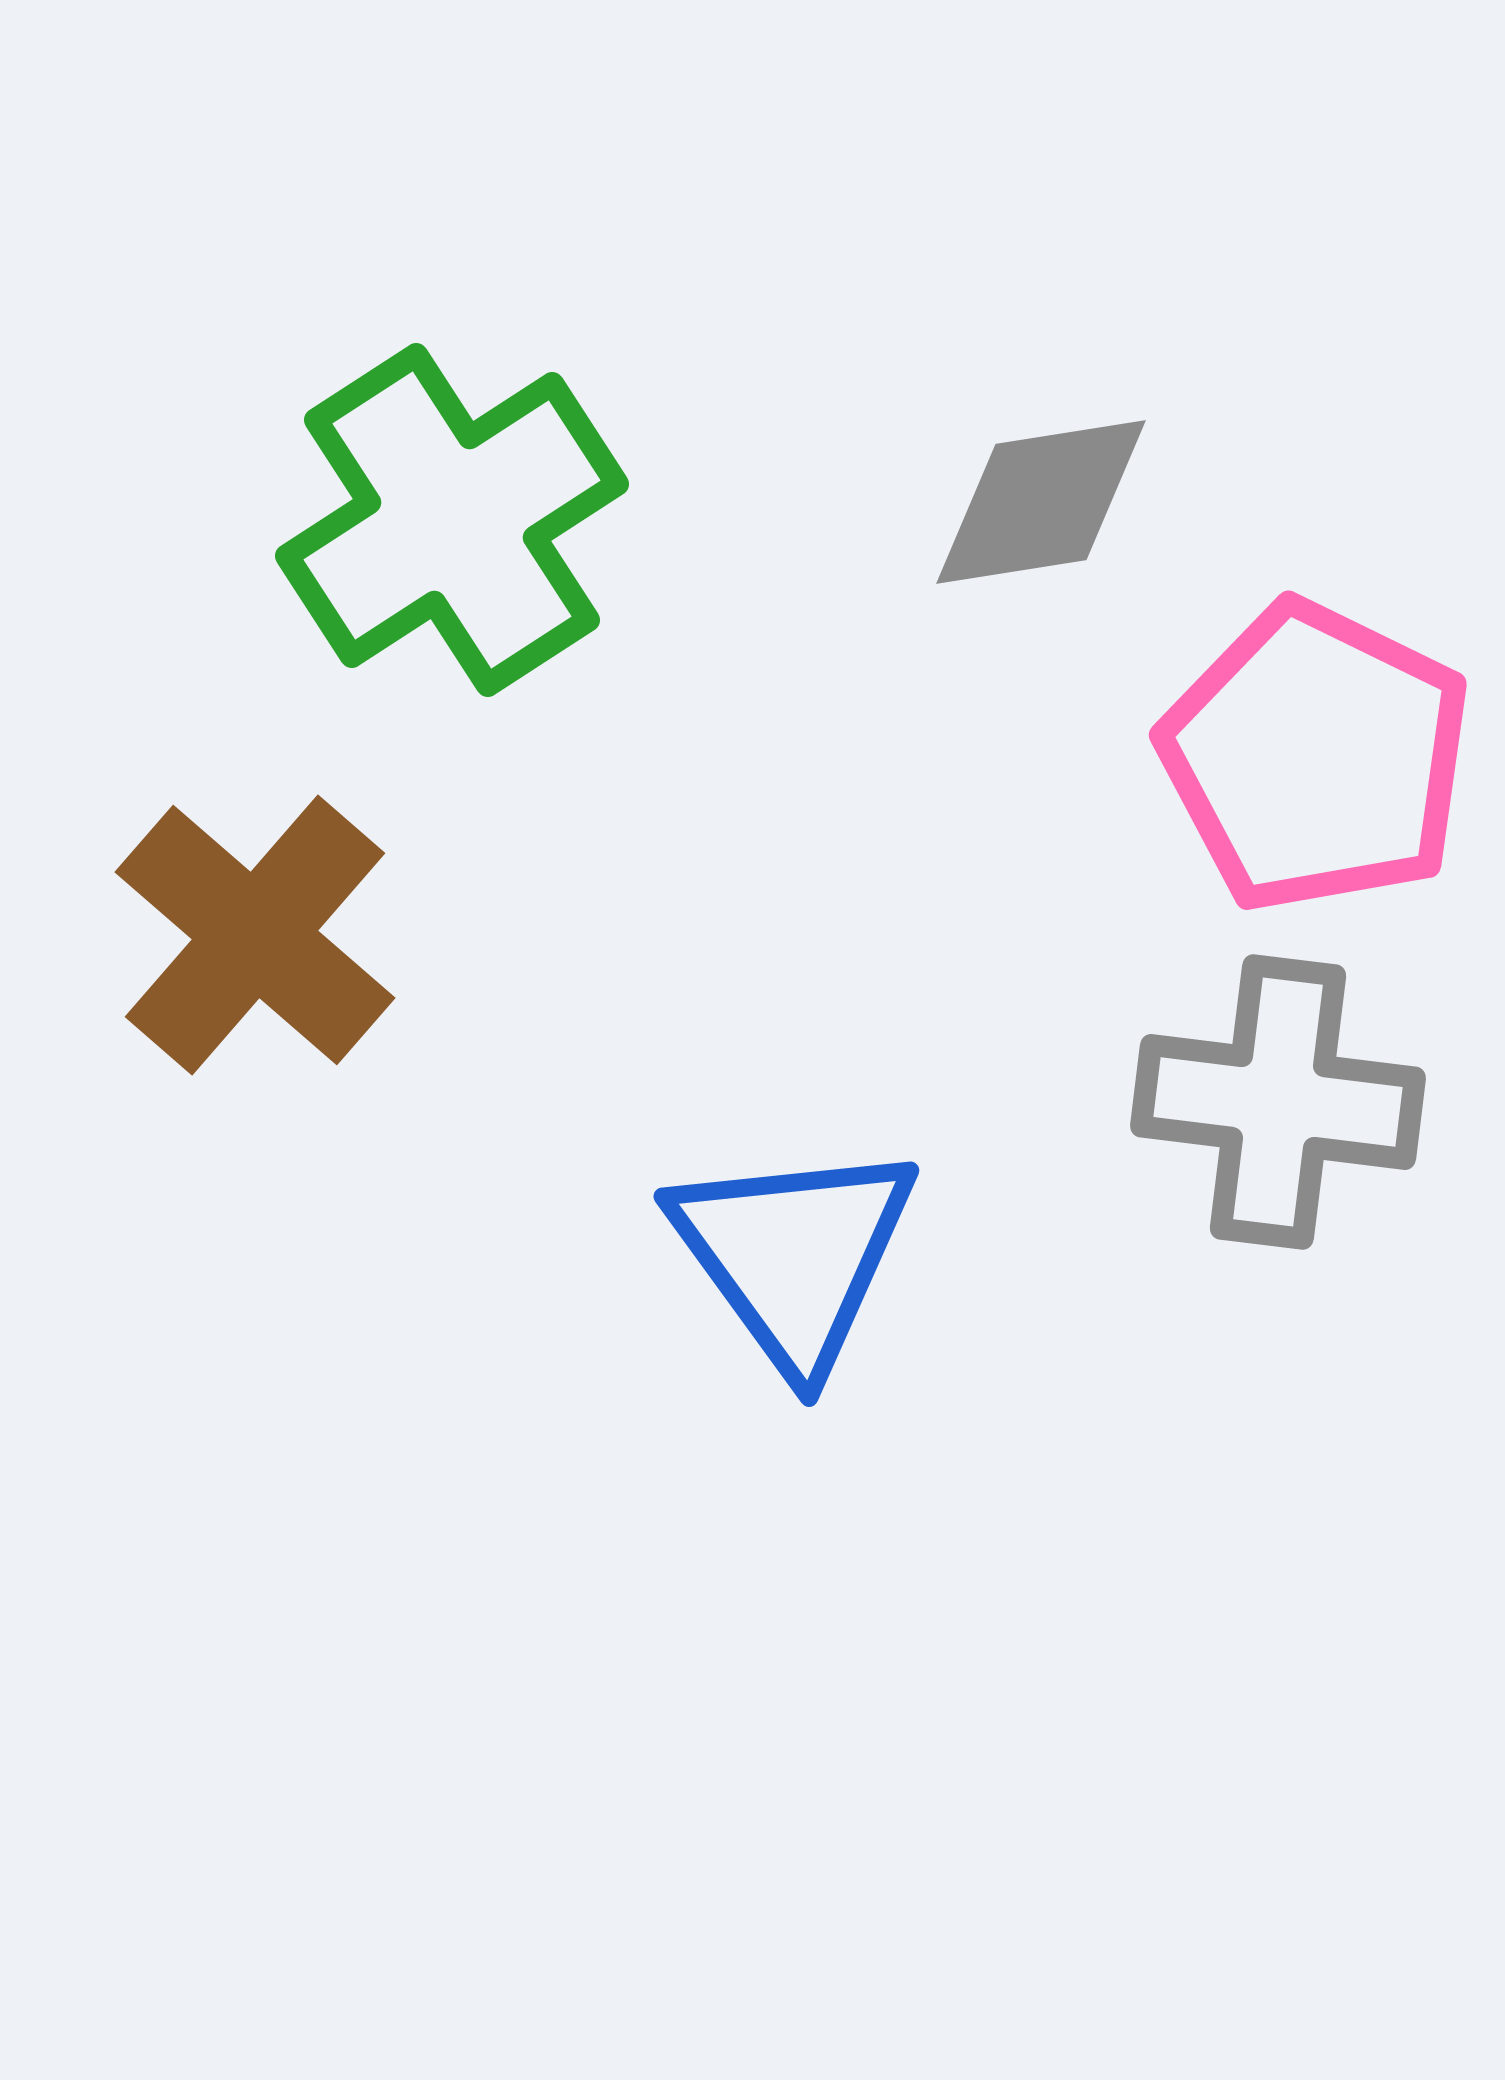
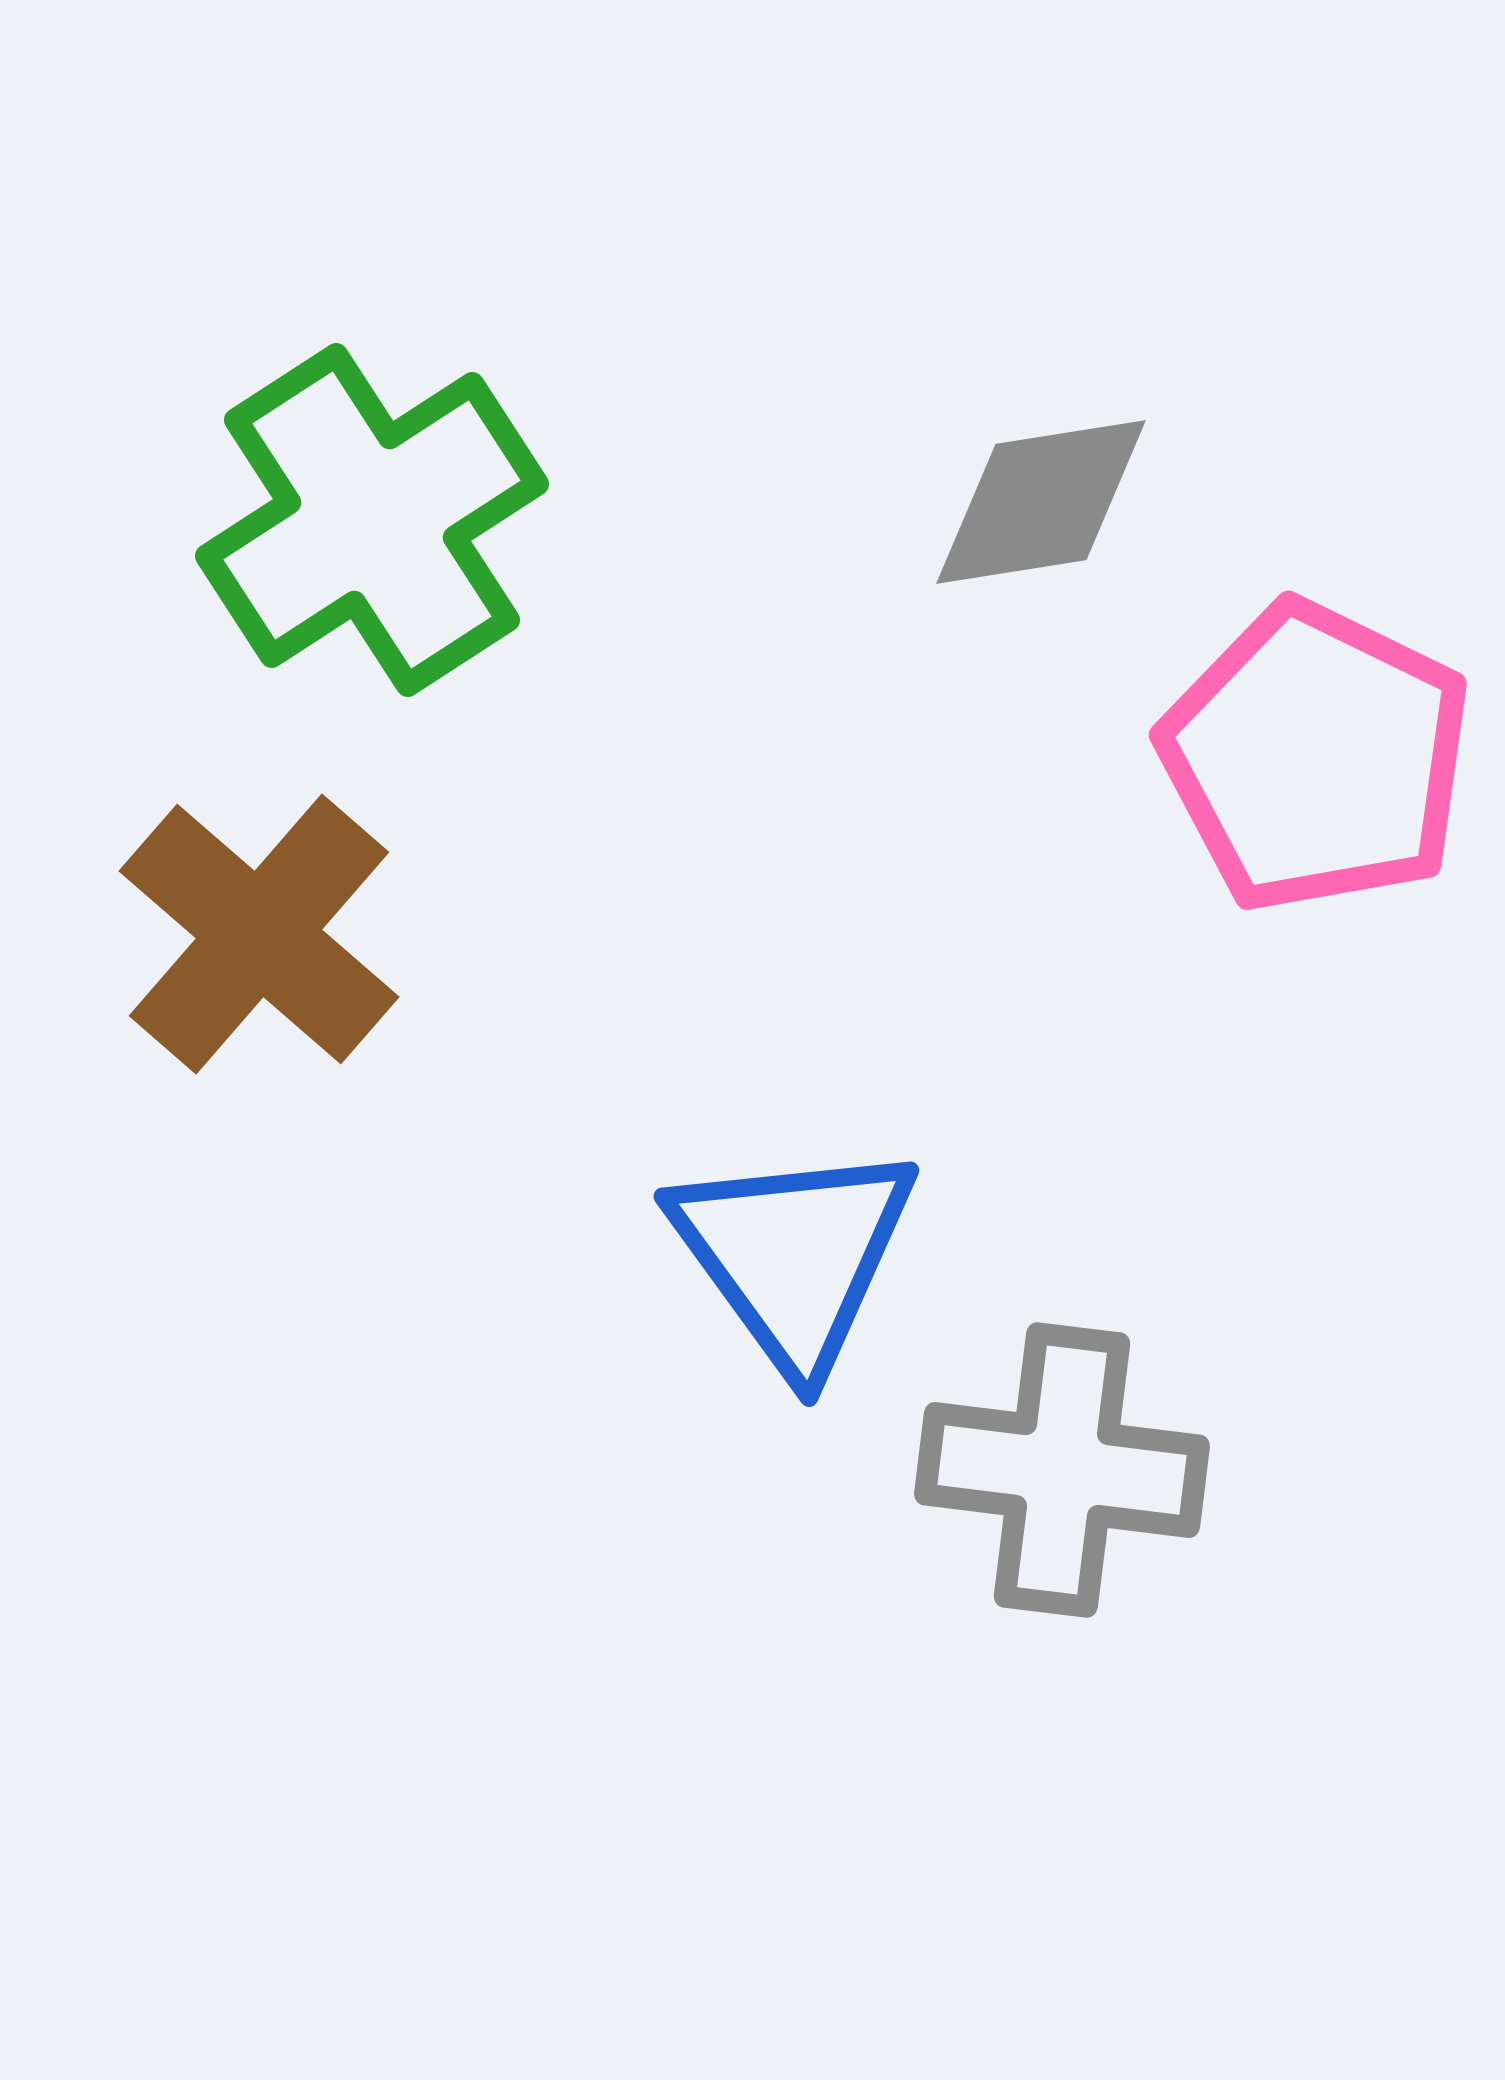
green cross: moved 80 px left
brown cross: moved 4 px right, 1 px up
gray cross: moved 216 px left, 368 px down
